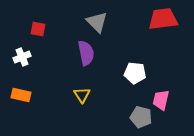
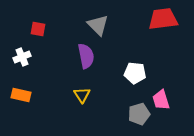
gray triangle: moved 1 px right, 3 px down
purple semicircle: moved 3 px down
pink trapezoid: rotated 30 degrees counterclockwise
gray pentagon: moved 2 px left, 3 px up; rotated 30 degrees counterclockwise
